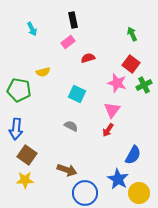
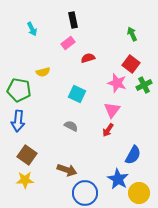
pink rectangle: moved 1 px down
blue arrow: moved 2 px right, 8 px up
